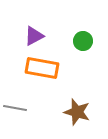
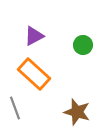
green circle: moved 4 px down
orange rectangle: moved 8 px left, 6 px down; rotated 32 degrees clockwise
gray line: rotated 60 degrees clockwise
